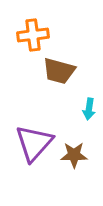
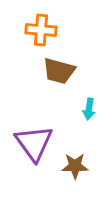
orange cross: moved 8 px right, 5 px up; rotated 12 degrees clockwise
purple triangle: rotated 18 degrees counterclockwise
brown star: moved 1 px right, 11 px down
